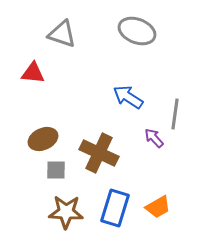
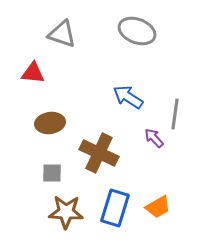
brown ellipse: moved 7 px right, 16 px up; rotated 16 degrees clockwise
gray square: moved 4 px left, 3 px down
